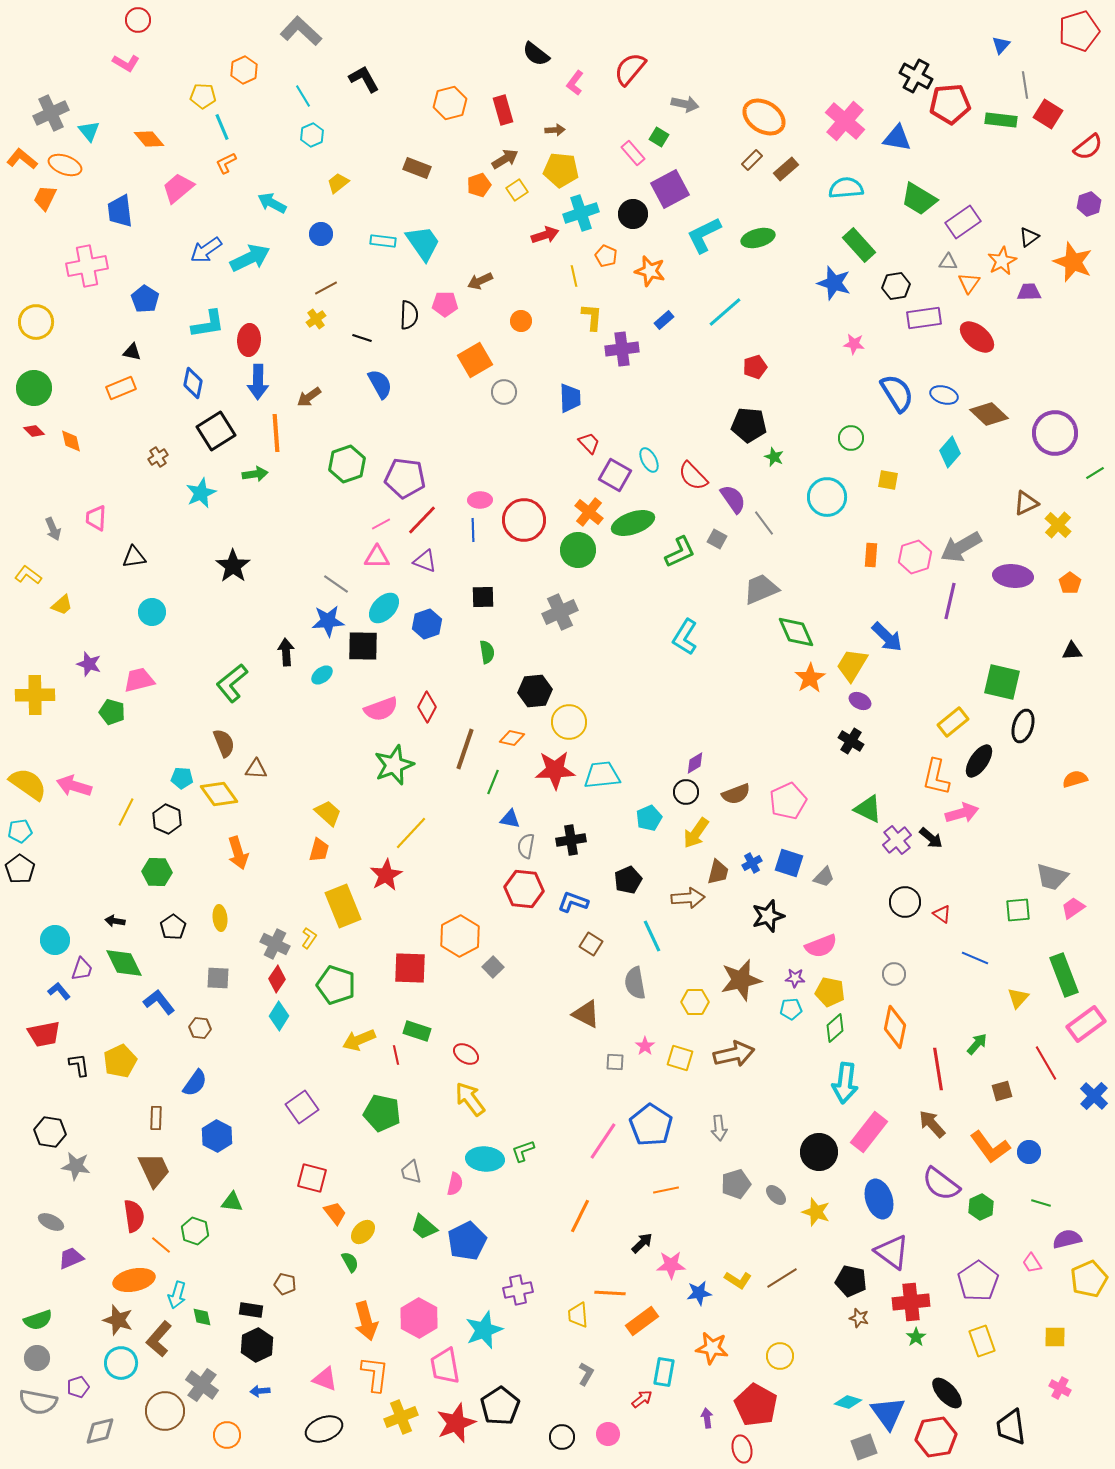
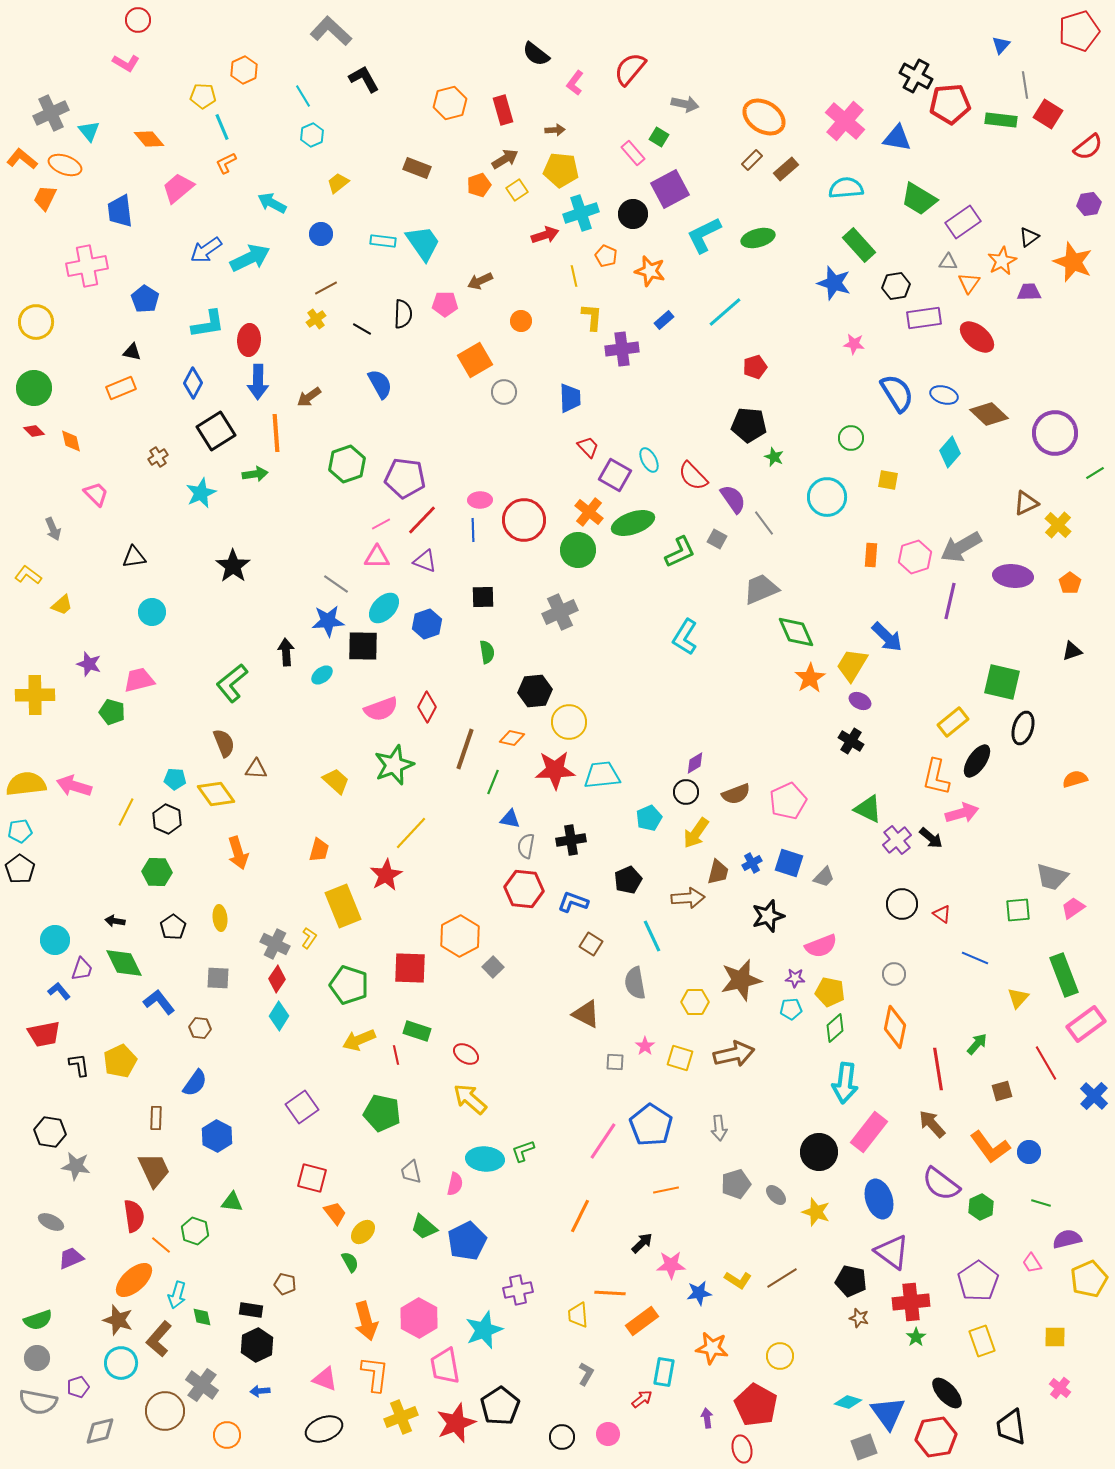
gray L-shape at (301, 31): moved 30 px right
purple hexagon at (1089, 204): rotated 10 degrees clockwise
black semicircle at (409, 315): moved 6 px left, 1 px up
black line at (362, 338): moved 9 px up; rotated 12 degrees clockwise
blue diamond at (193, 383): rotated 16 degrees clockwise
red trapezoid at (589, 443): moved 1 px left, 4 px down
pink trapezoid at (96, 518): moved 24 px up; rotated 132 degrees clockwise
black triangle at (1072, 651): rotated 15 degrees counterclockwise
black ellipse at (1023, 726): moved 2 px down
black ellipse at (979, 761): moved 2 px left
cyan pentagon at (182, 778): moved 7 px left, 1 px down
yellow semicircle at (28, 784): moved 2 px left; rotated 42 degrees counterclockwise
yellow diamond at (219, 794): moved 3 px left
yellow trapezoid at (328, 813): moved 8 px right, 32 px up
black circle at (905, 902): moved 3 px left, 2 px down
green pentagon at (336, 985): moved 13 px right
yellow arrow at (470, 1099): rotated 12 degrees counterclockwise
orange ellipse at (134, 1280): rotated 30 degrees counterclockwise
pink cross at (1060, 1388): rotated 10 degrees clockwise
